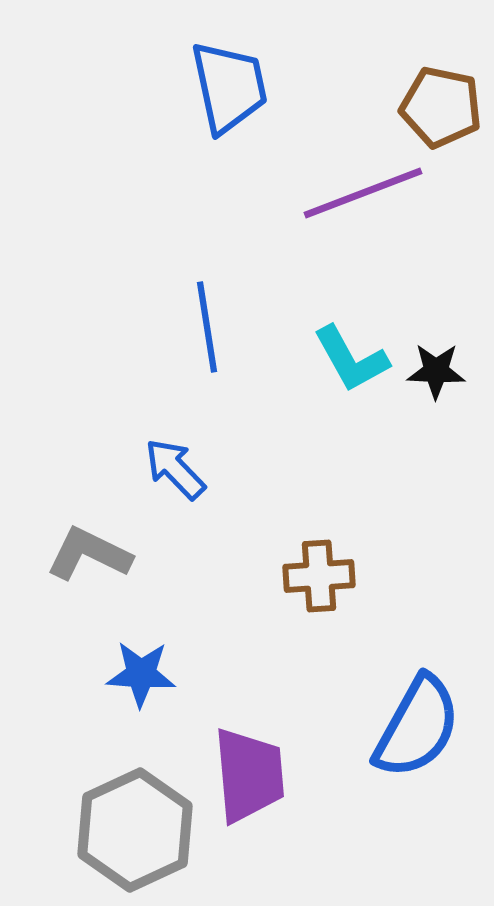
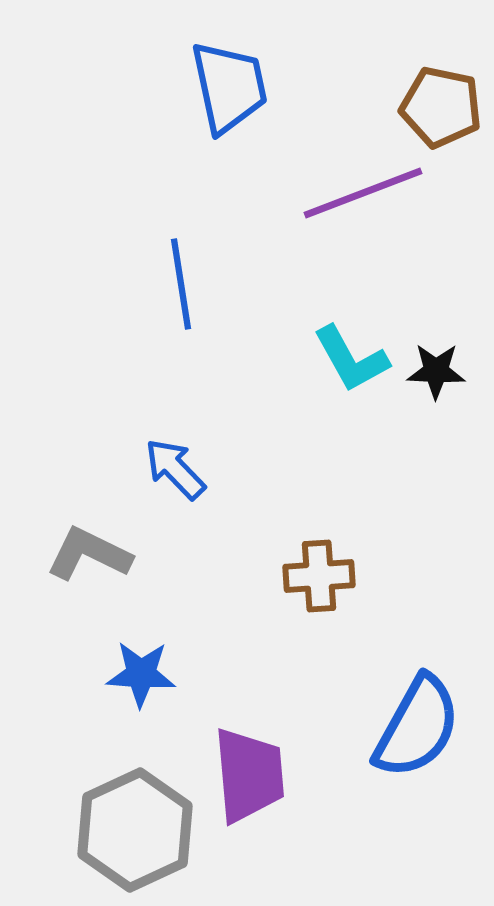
blue line: moved 26 px left, 43 px up
